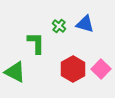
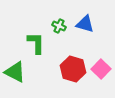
green cross: rotated 16 degrees counterclockwise
red hexagon: rotated 15 degrees counterclockwise
